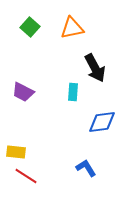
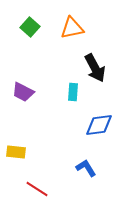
blue diamond: moved 3 px left, 3 px down
red line: moved 11 px right, 13 px down
